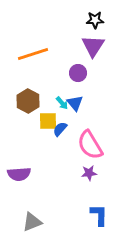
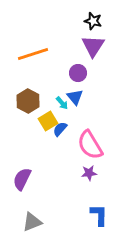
black star: moved 2 px left, 1 px down; rotated 18 degrees clockwise
blue triangle: moved 6 px up
yellow square: rotated 30 degrees counterclockwise
purple semicircle: moved 3 px right, 5 px down; rotated 120 degrees clockwise
